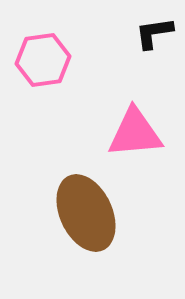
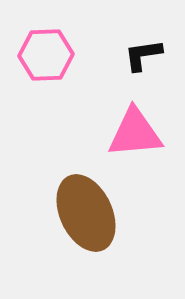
black L-shape: moved 11 px left, 22 px down
pink hexagon: moved 3 px right, 5 px up; rotated 6 degrees clockwise
